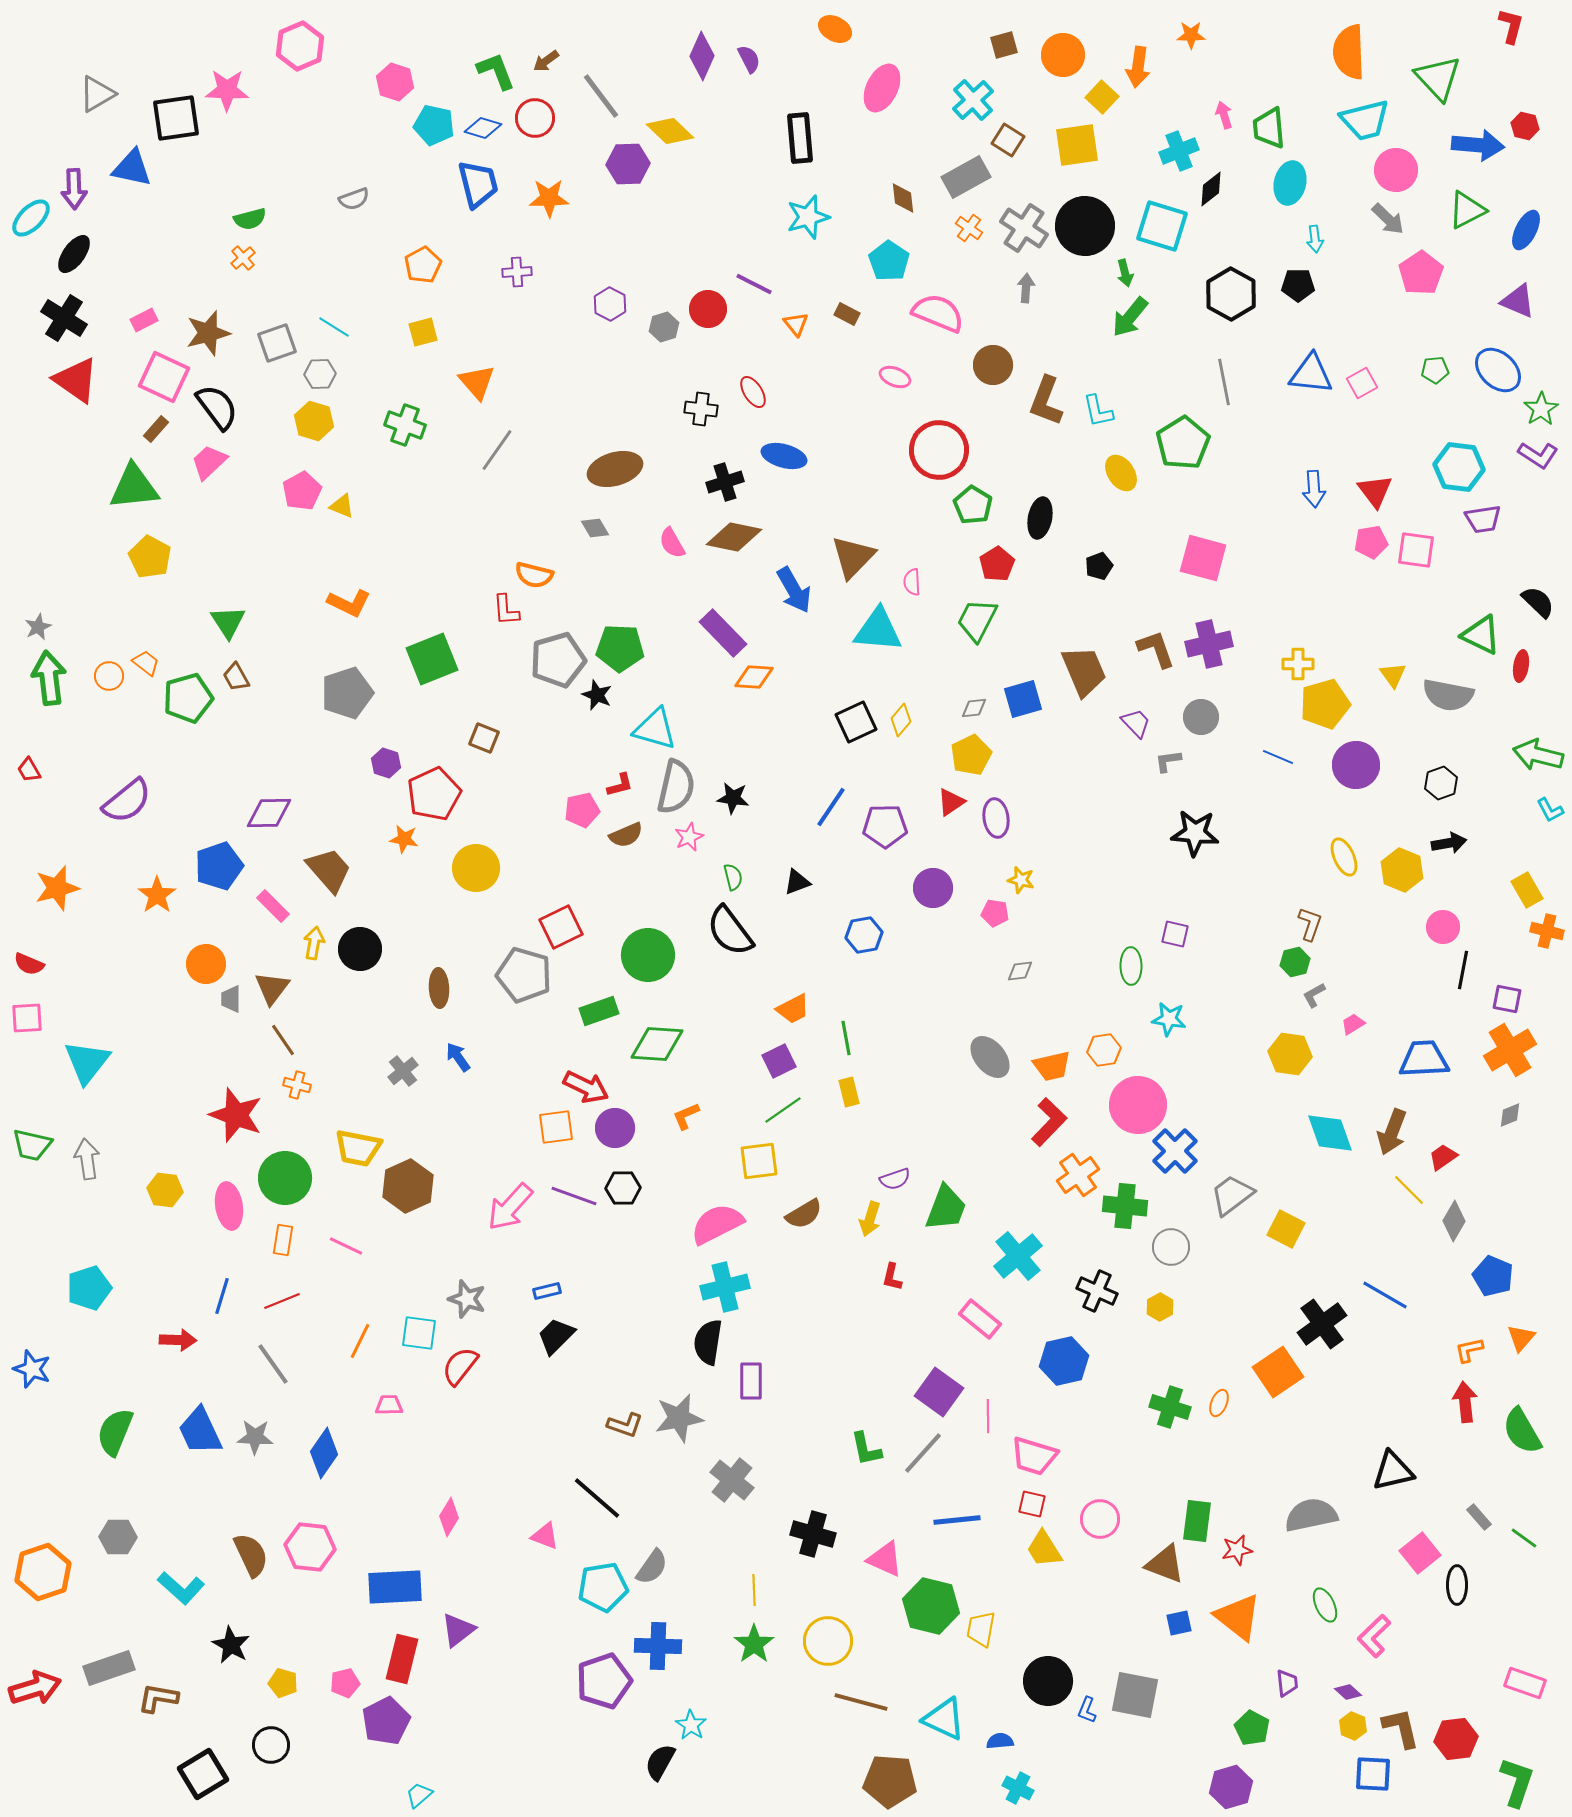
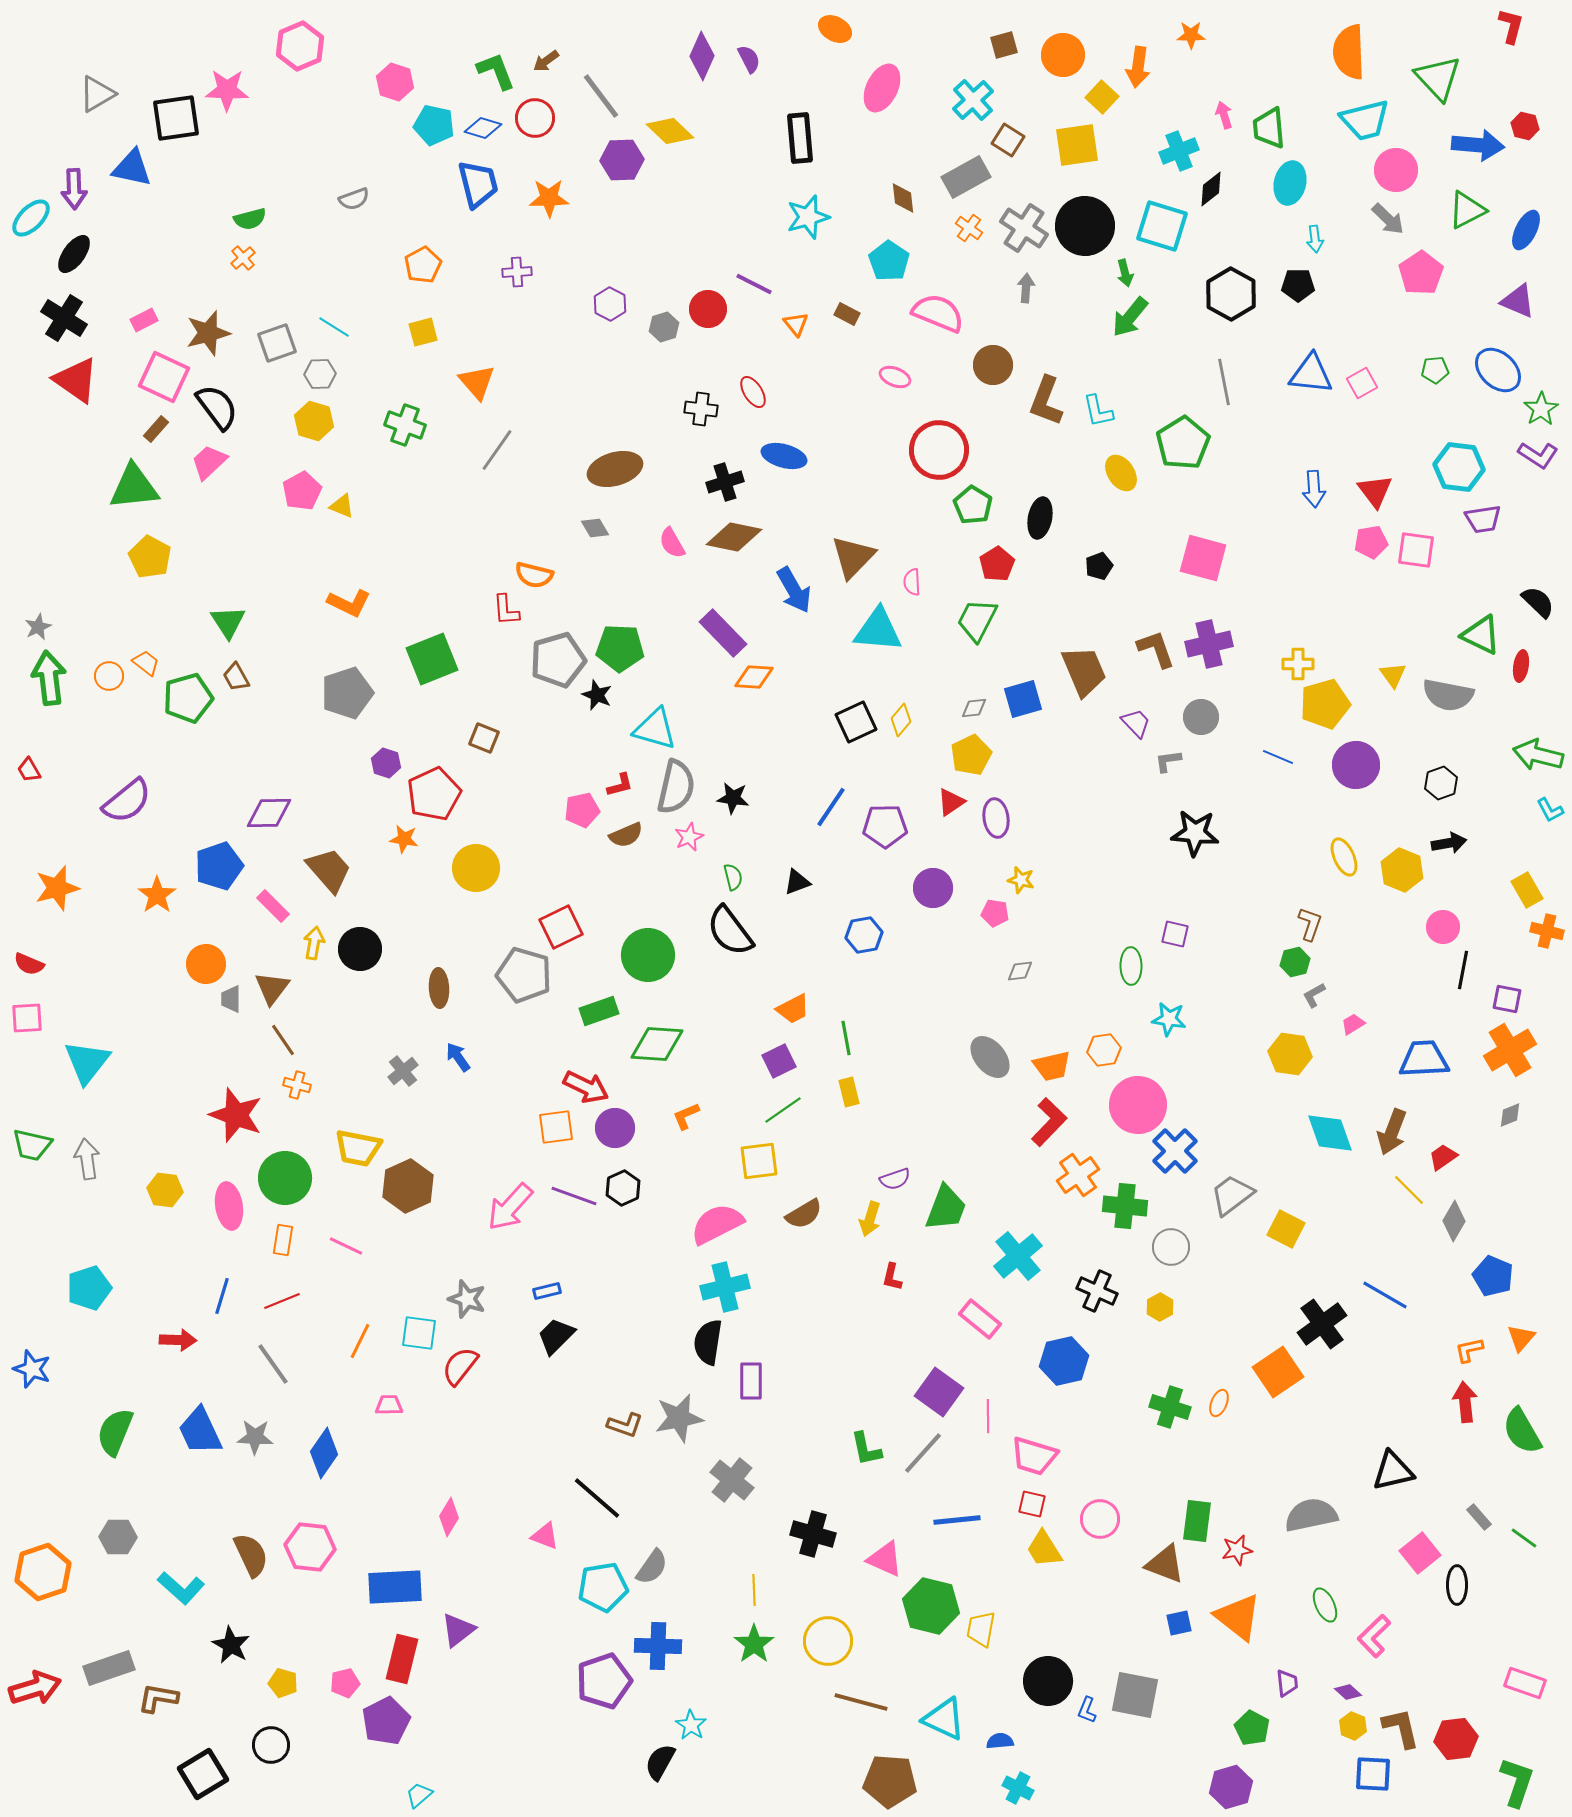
purple hexagon at (628, 164): moved 6 px left, 4 px up
black hexagon at (623, 1188): rotated 24 degrees counterclockwise
